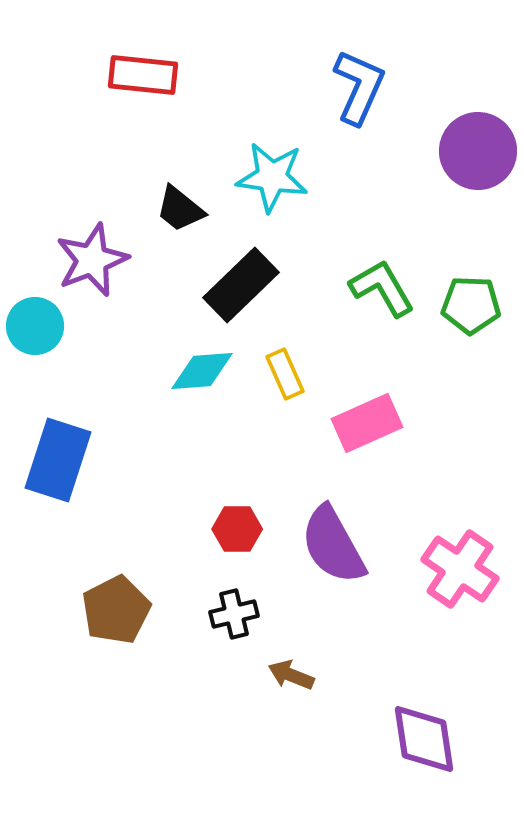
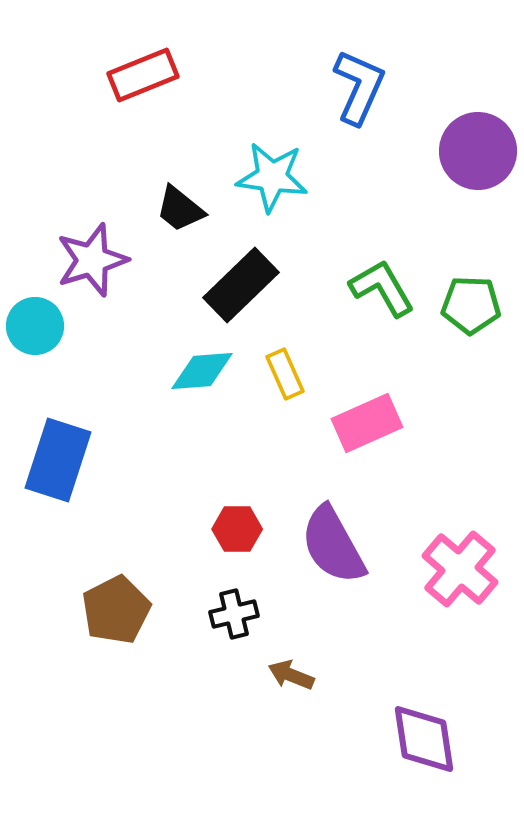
red rectangle: rotated 28 degrees counterclockwise
purple star: rotated 4 degrees clockwise
pink cross: rotated 6 degrees clockwise
